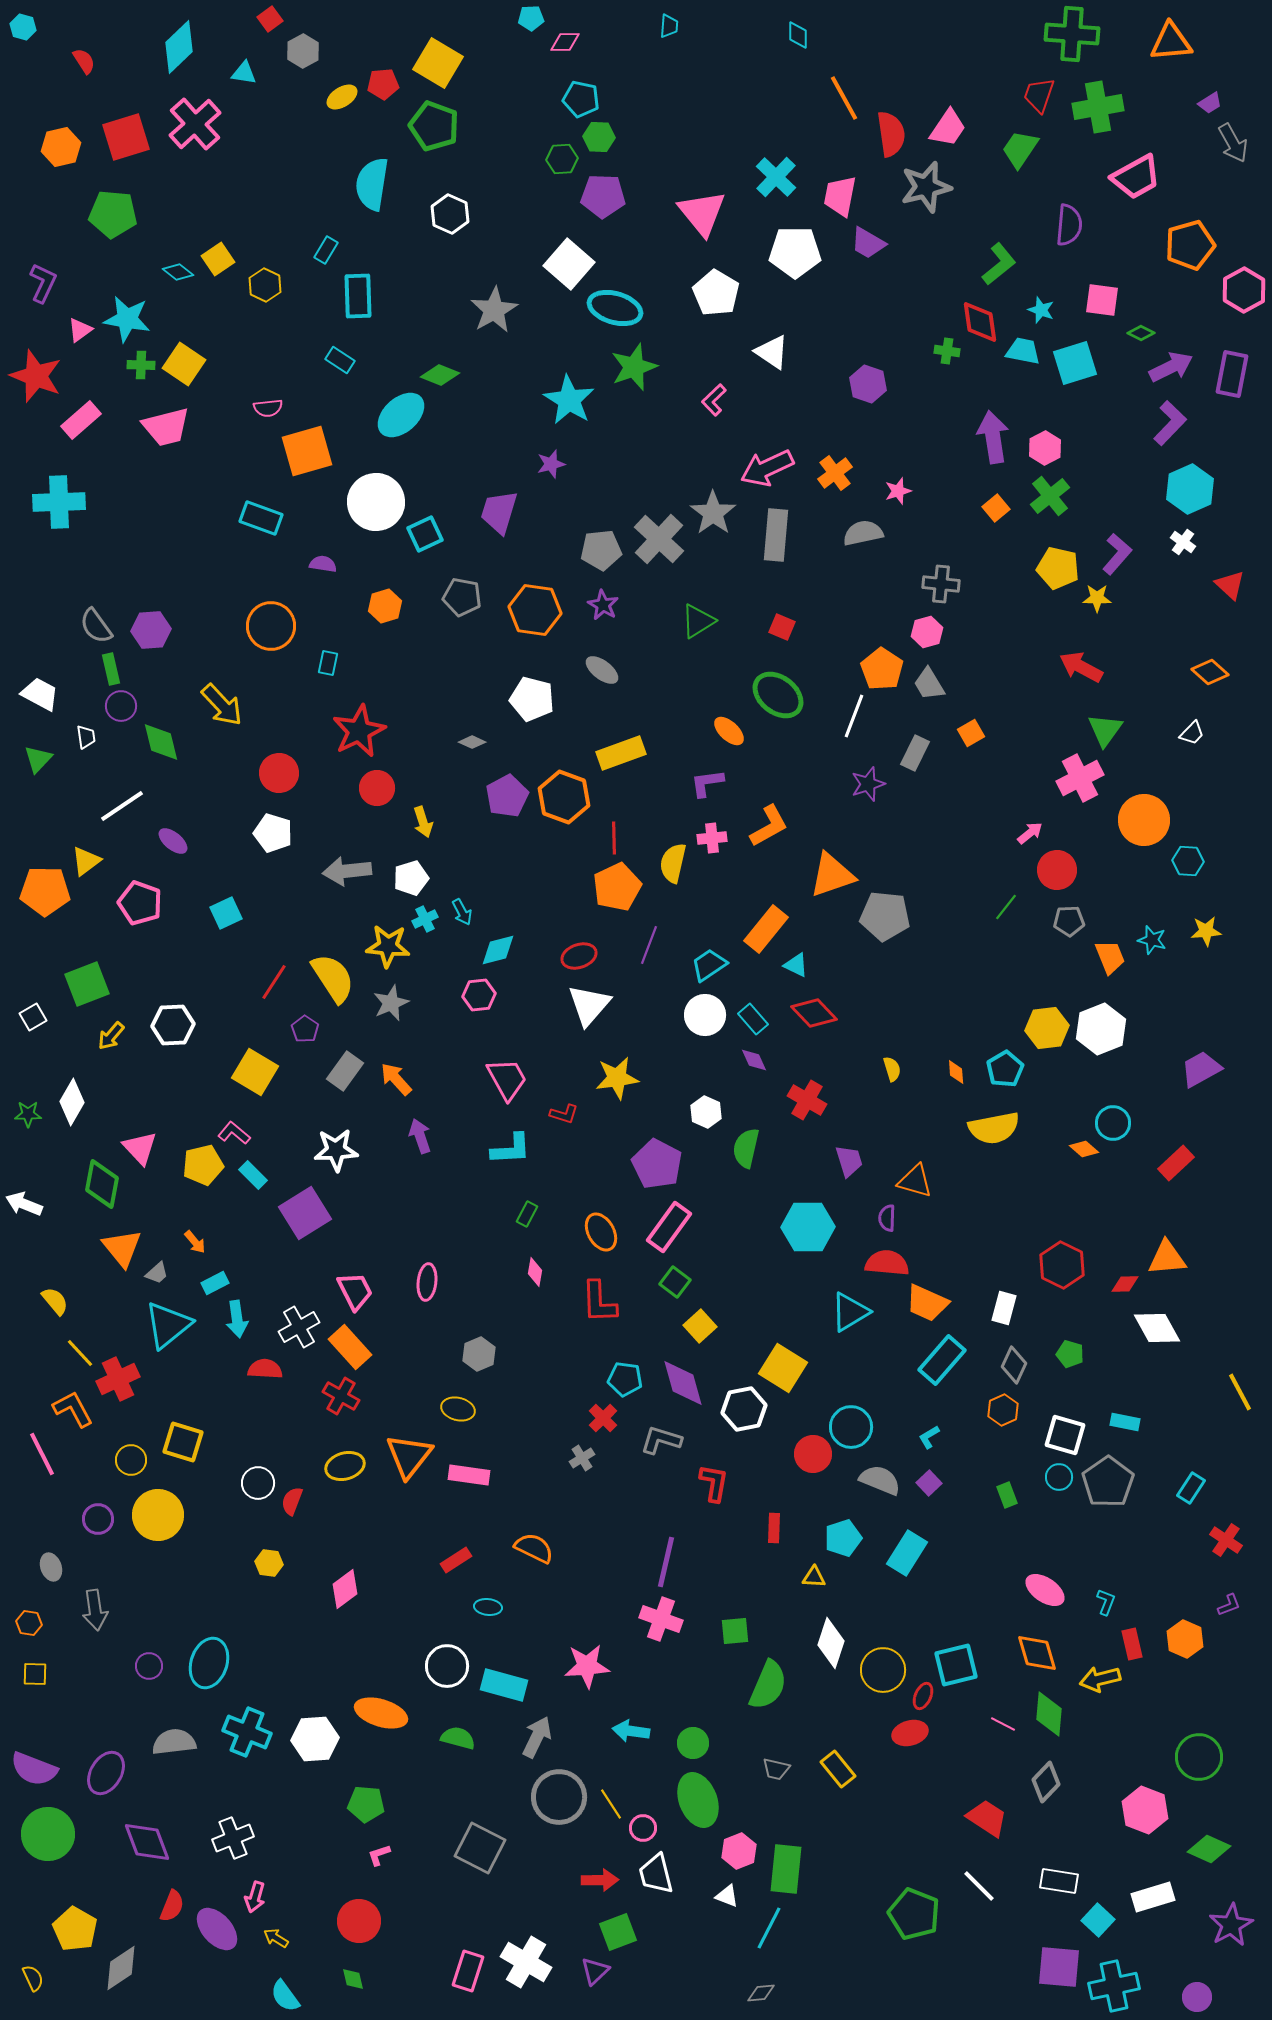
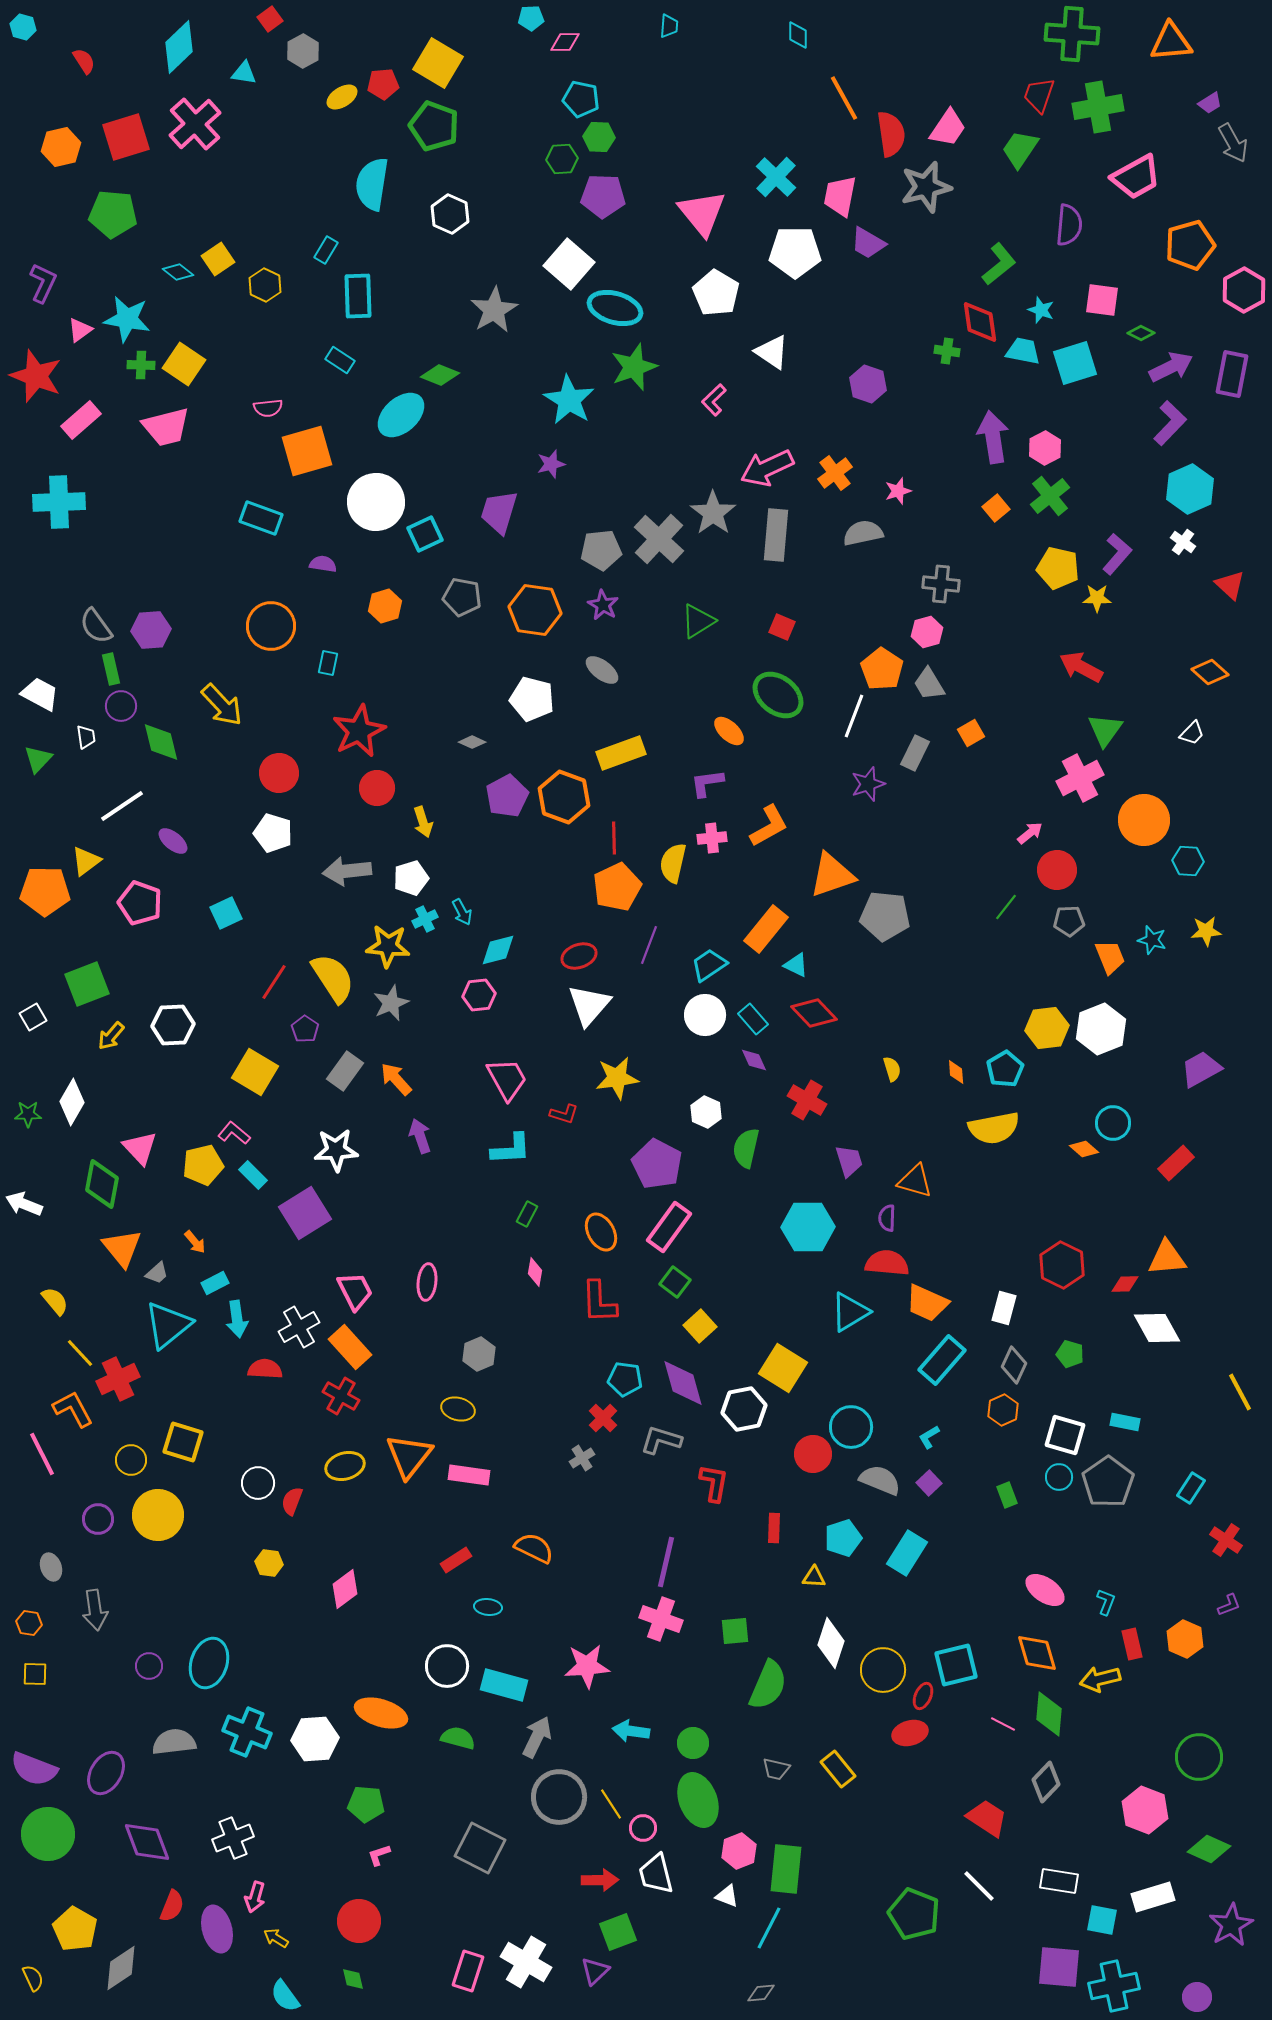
cyan square at (1098, 1920): moved 4 px right; rotated 32 degrees counterclockwise
purple ellipse at (217, 1929): rotated 27 degrees clockwise
